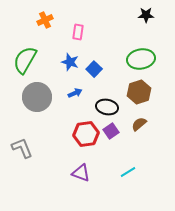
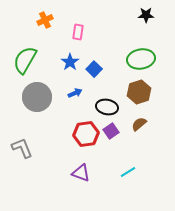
blue star: rotated 18 degrees clockwise
